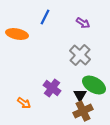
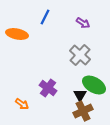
purple cross: moved 4 px left
orange arrow: moved 2 px left, 1 px down
